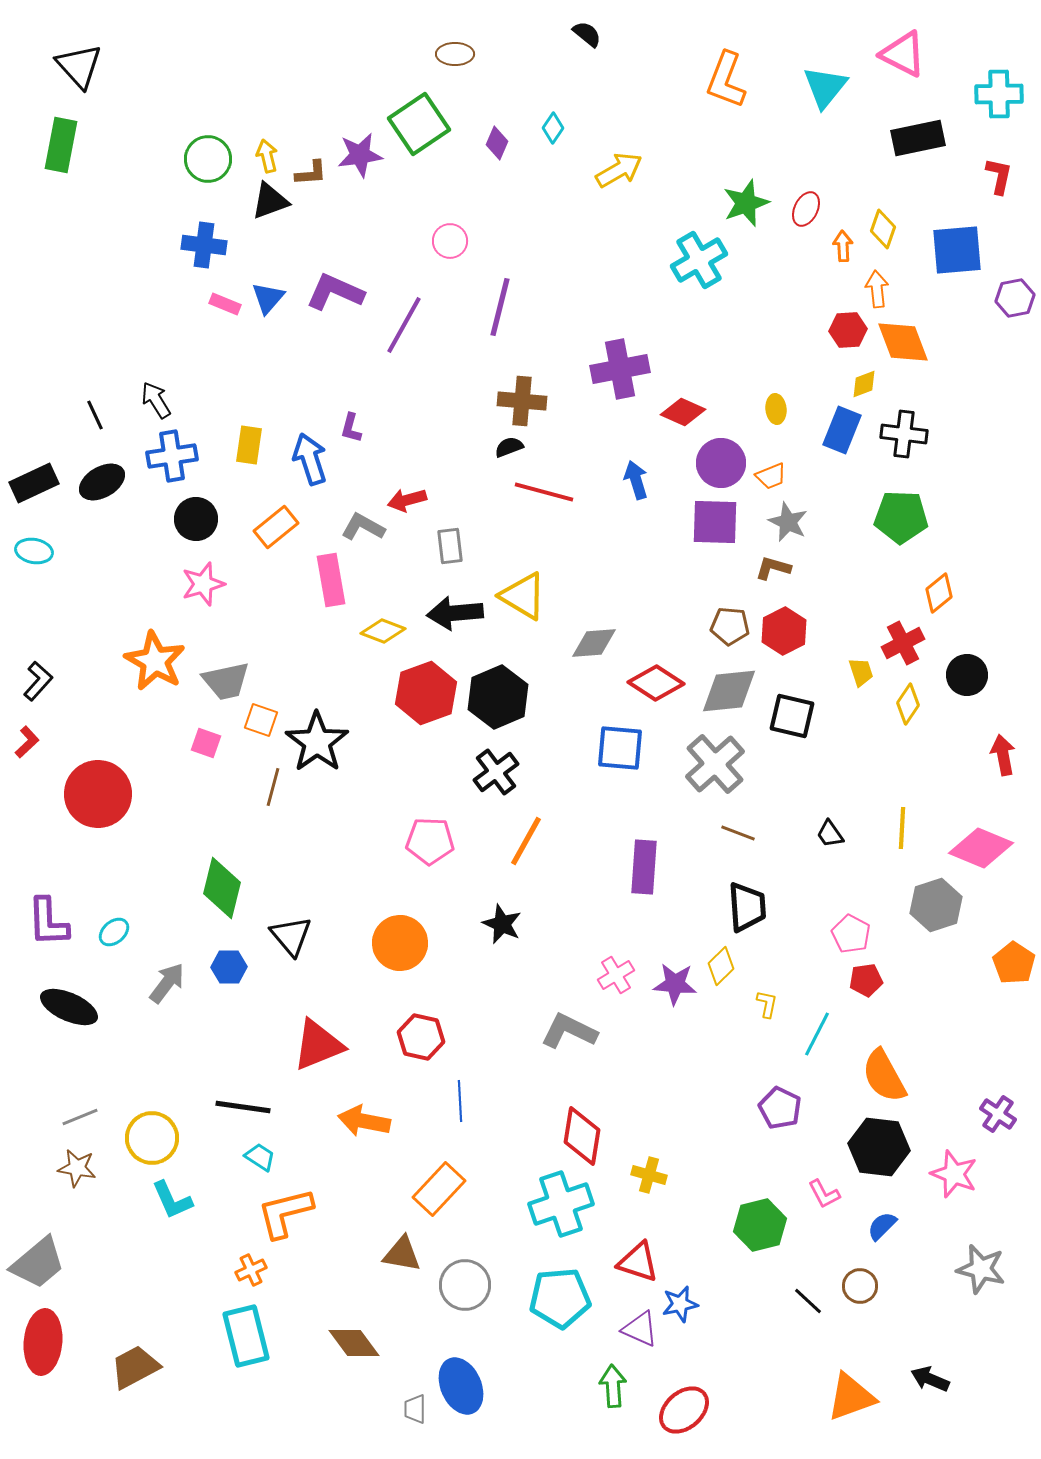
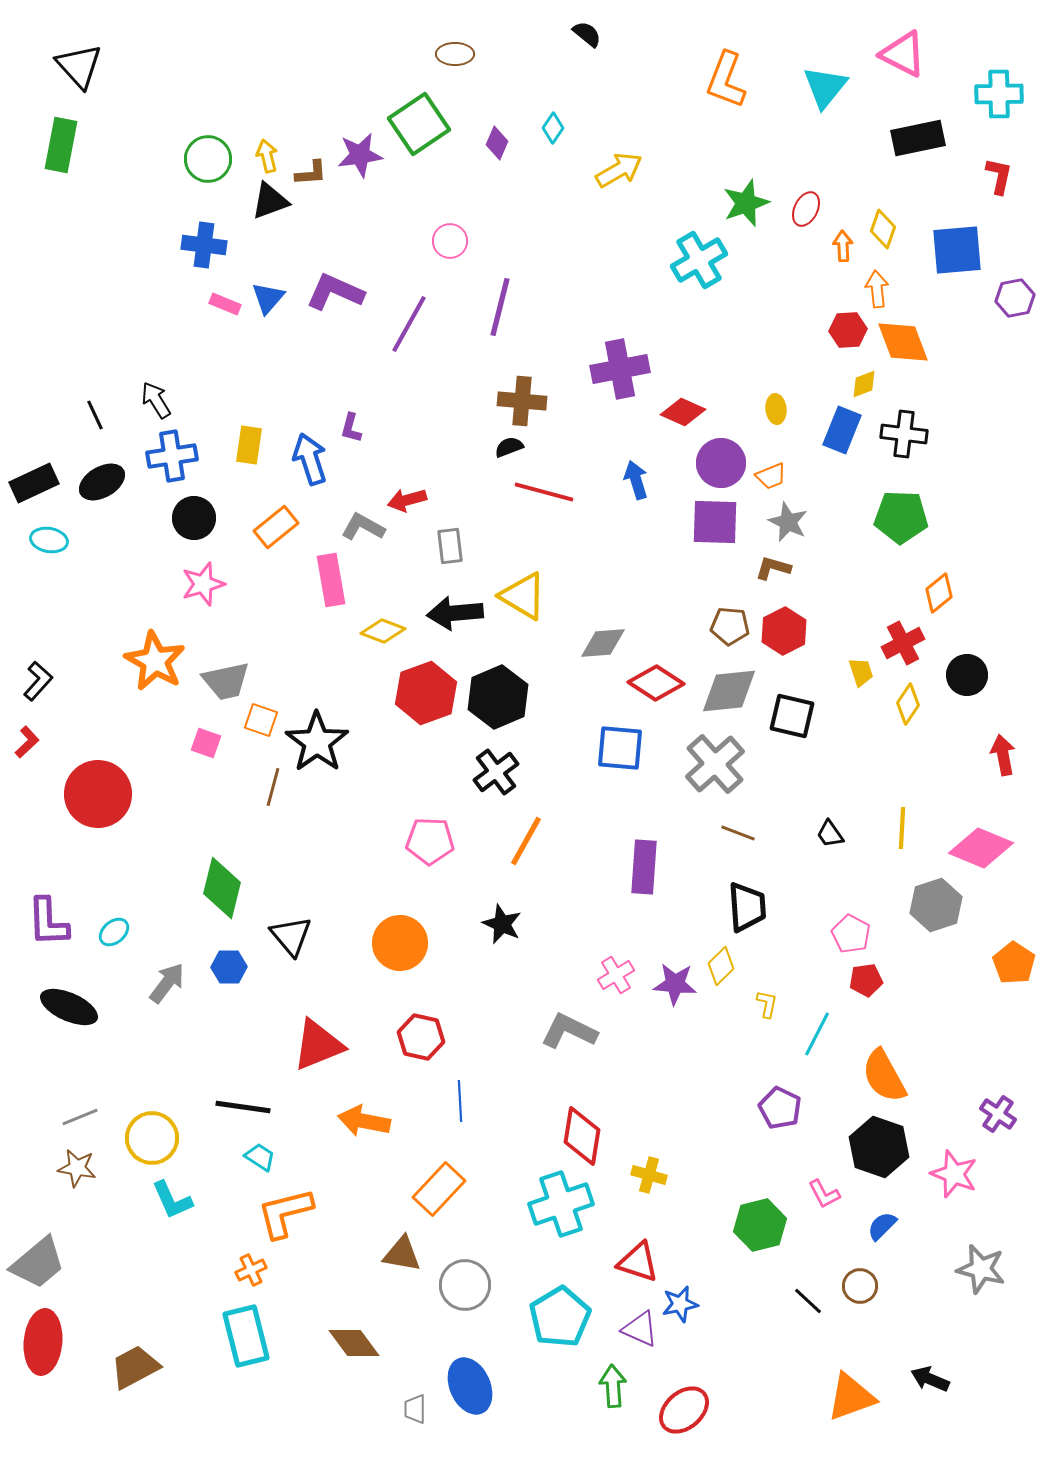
purple line at (404, 325): moved 5 px right, 1 px up
black circle at (196, 519): moved 2 px left, 1 px up
cyan ellipse at (34, 551): moved 15 px right, 11 px up
gray diamond at (594, 643): moved 9 px right
black hexagon at (879, 1147): rotated 12 degrees clockwise
cyan pentagon at (560, 1298): moved 19 px down; rotated 26 degrees counterclockwise
blue ellipse at (461, 1386): moved 9 px right
